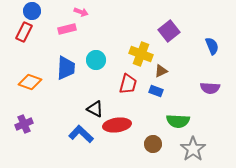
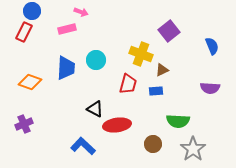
brown triangle: moved 1 px right, 1 px up
blue rectangle: rotated 24 degrees counterclockwise
blue L-shape: moved 2 px right, 12 px down
